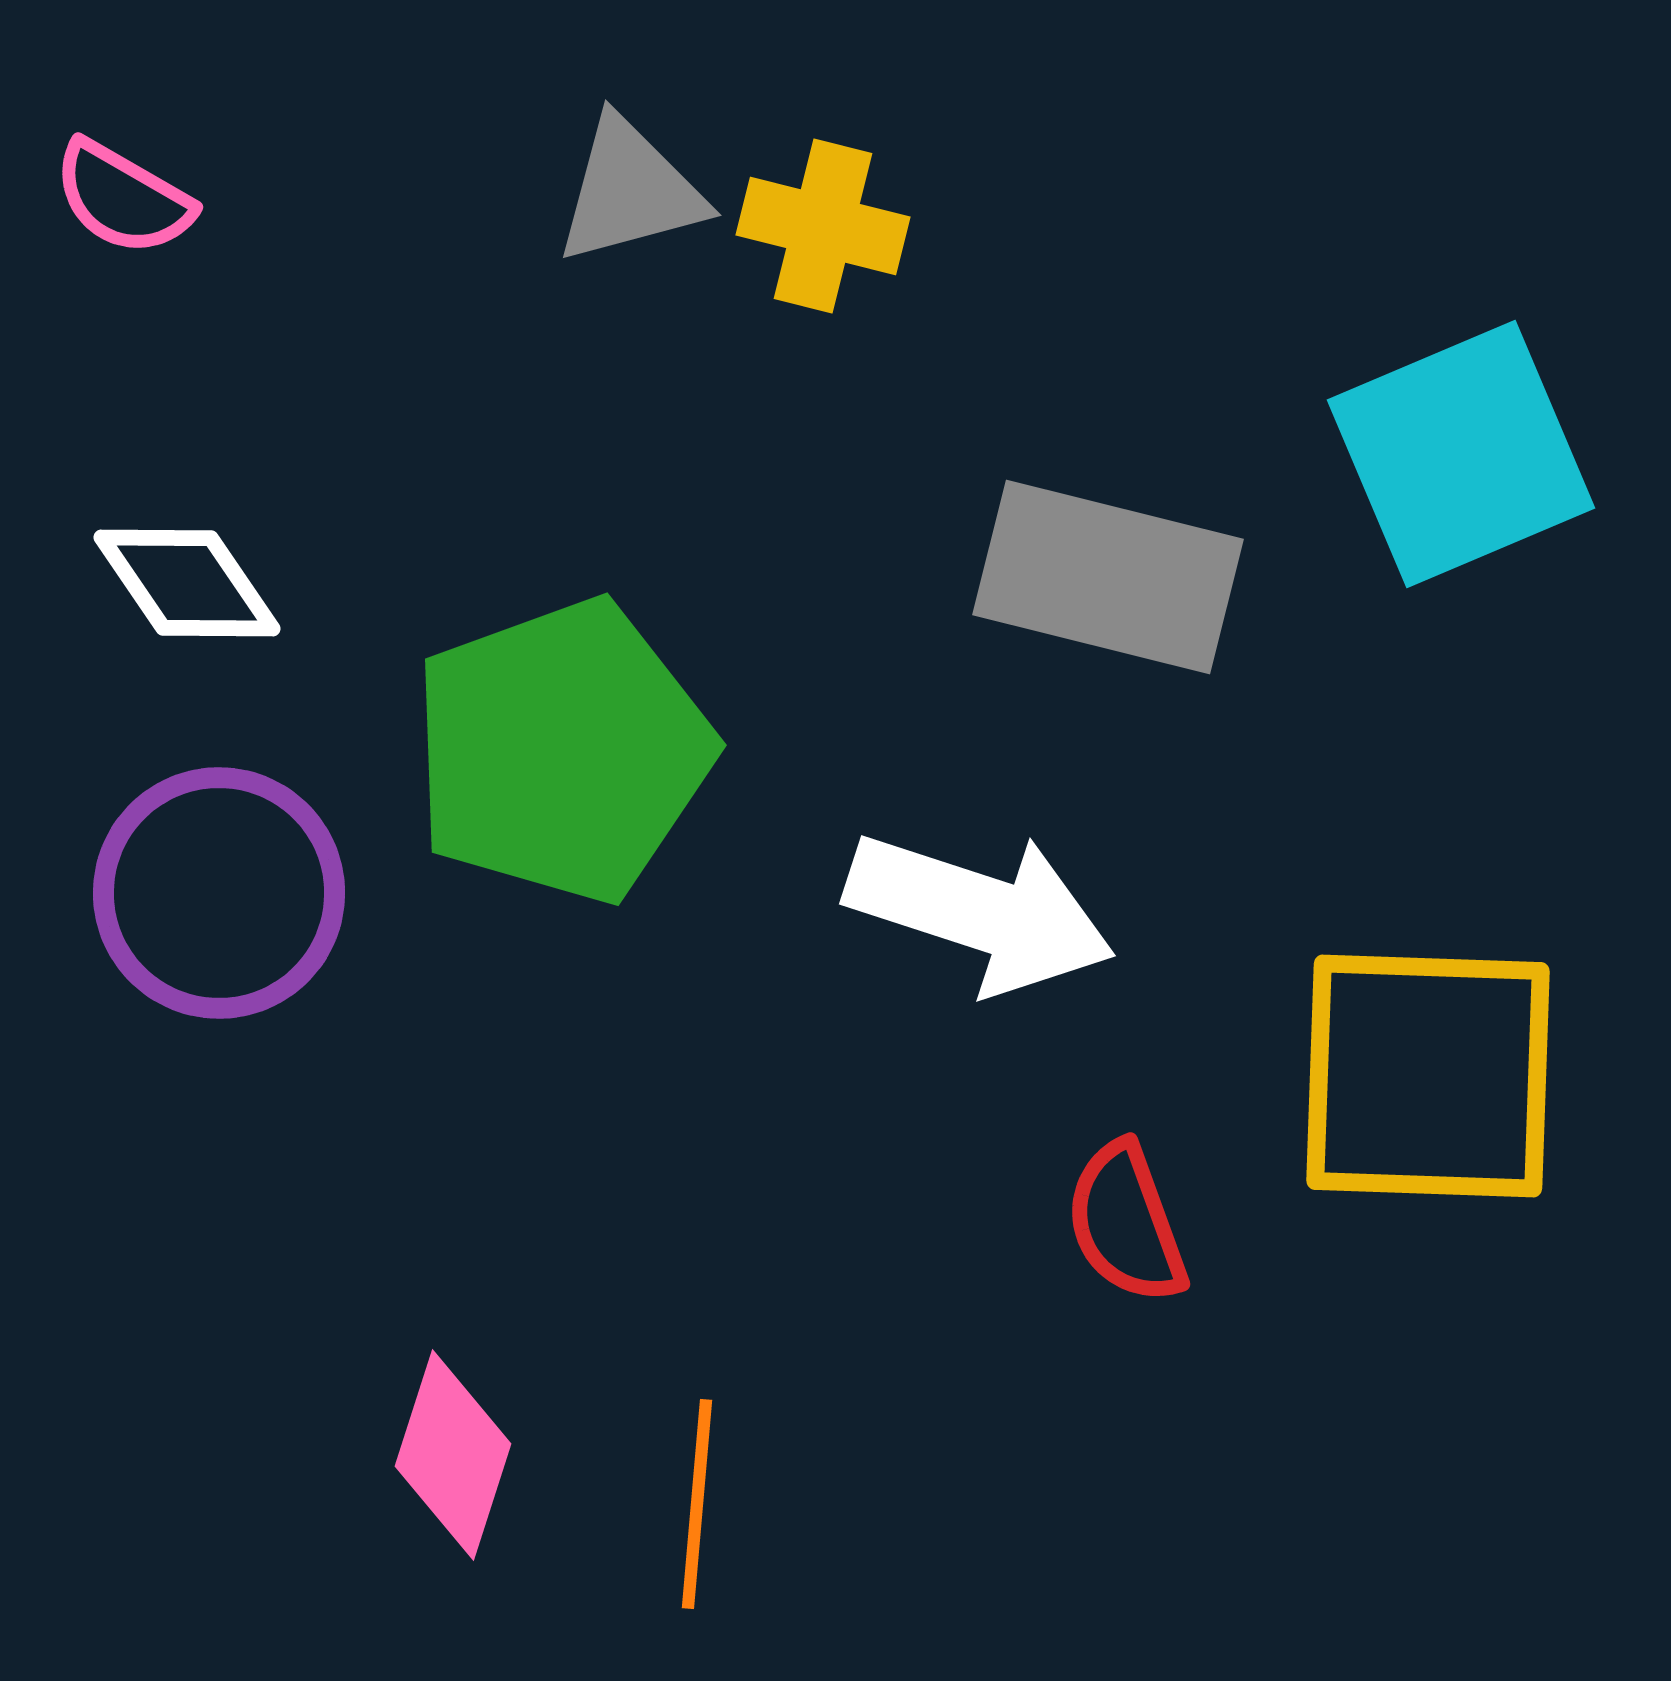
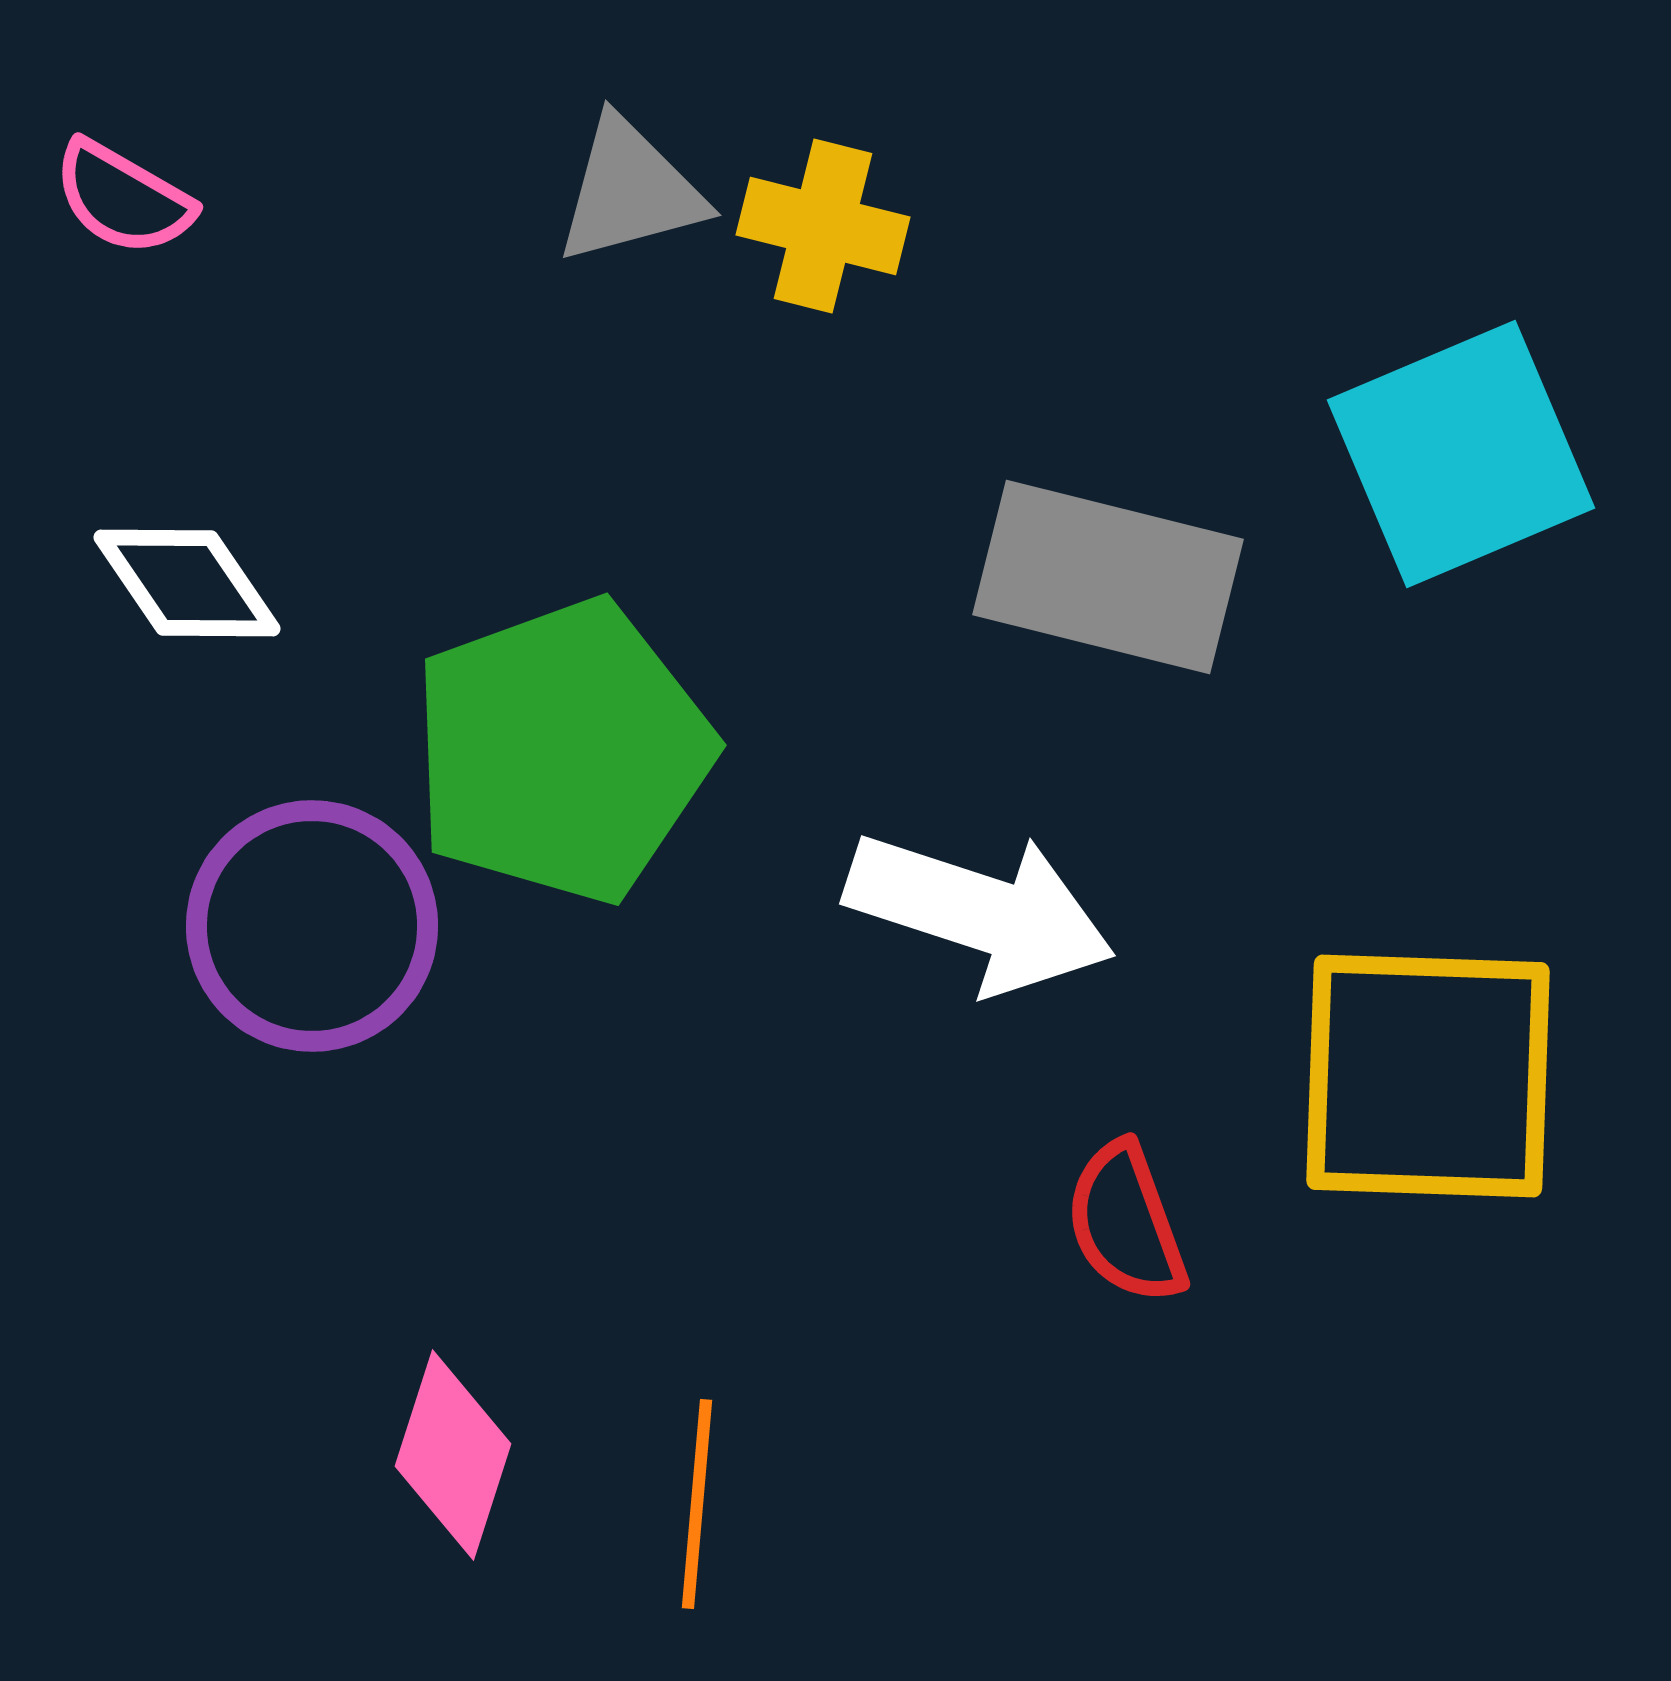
purple circle: moved 93 px right, 33 px down
